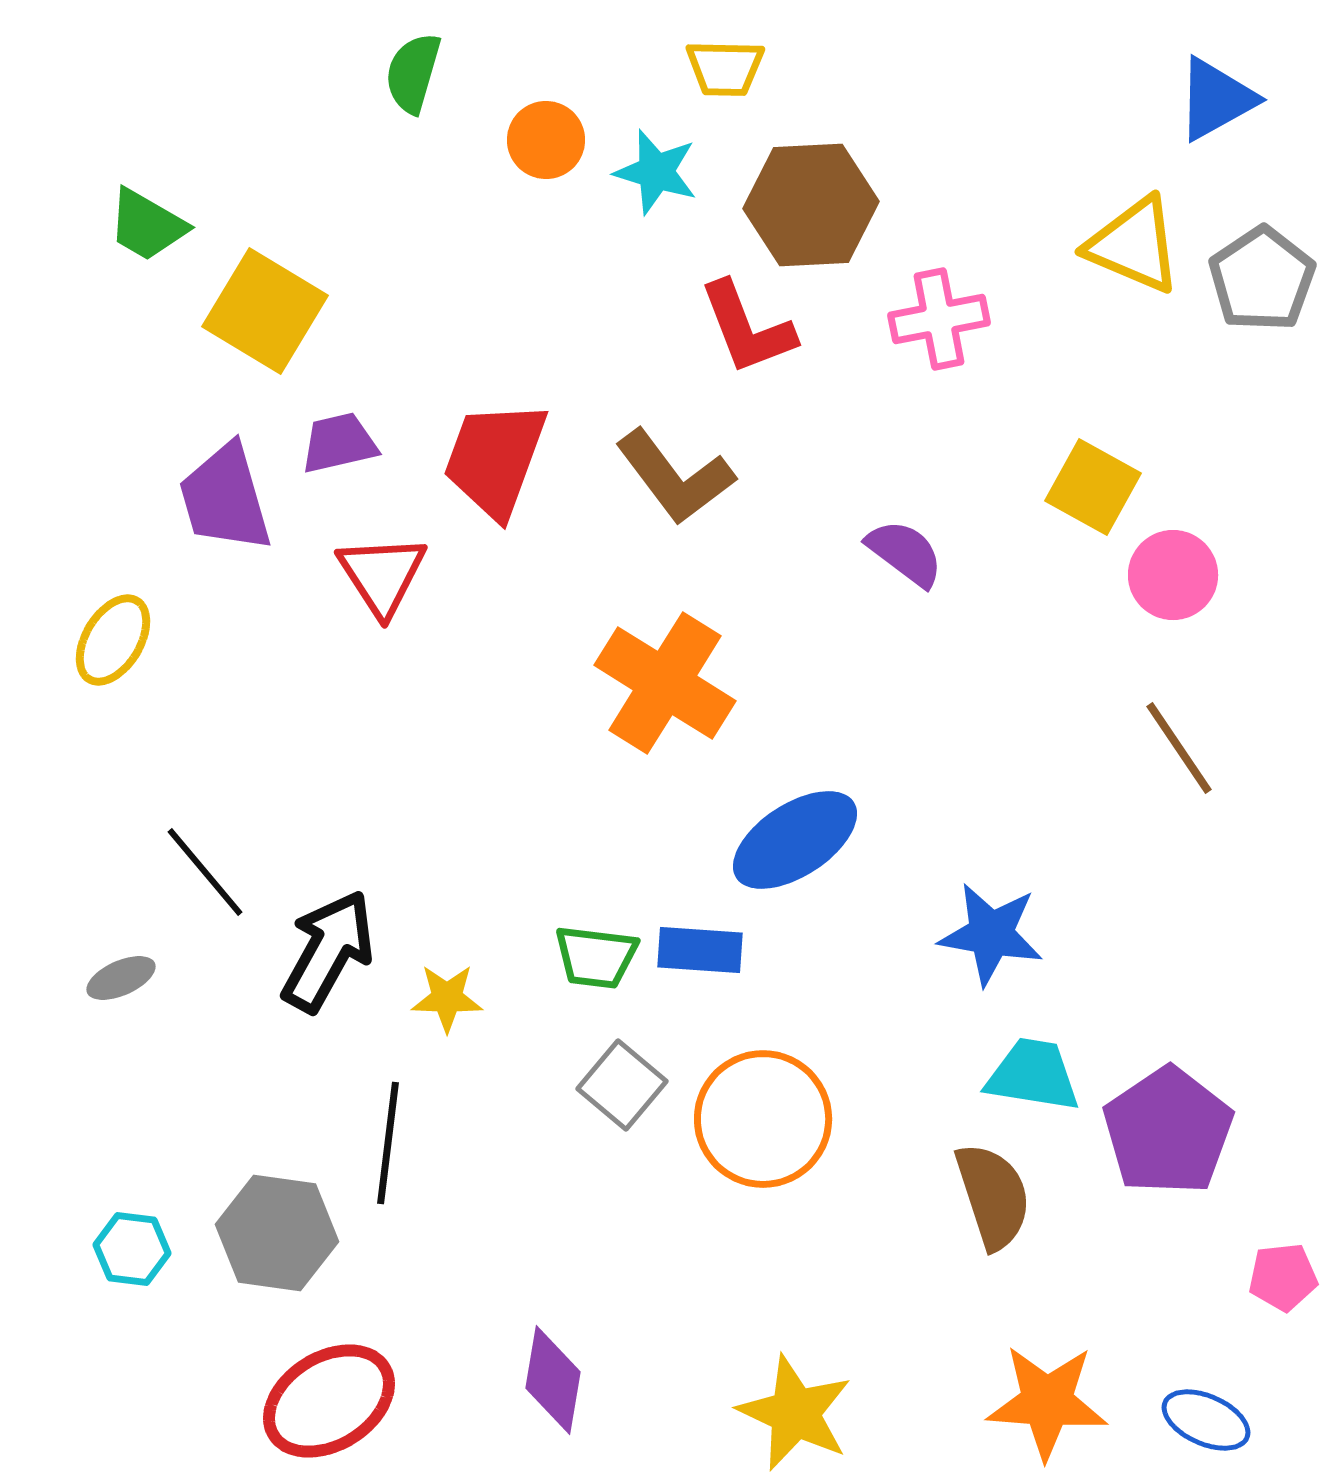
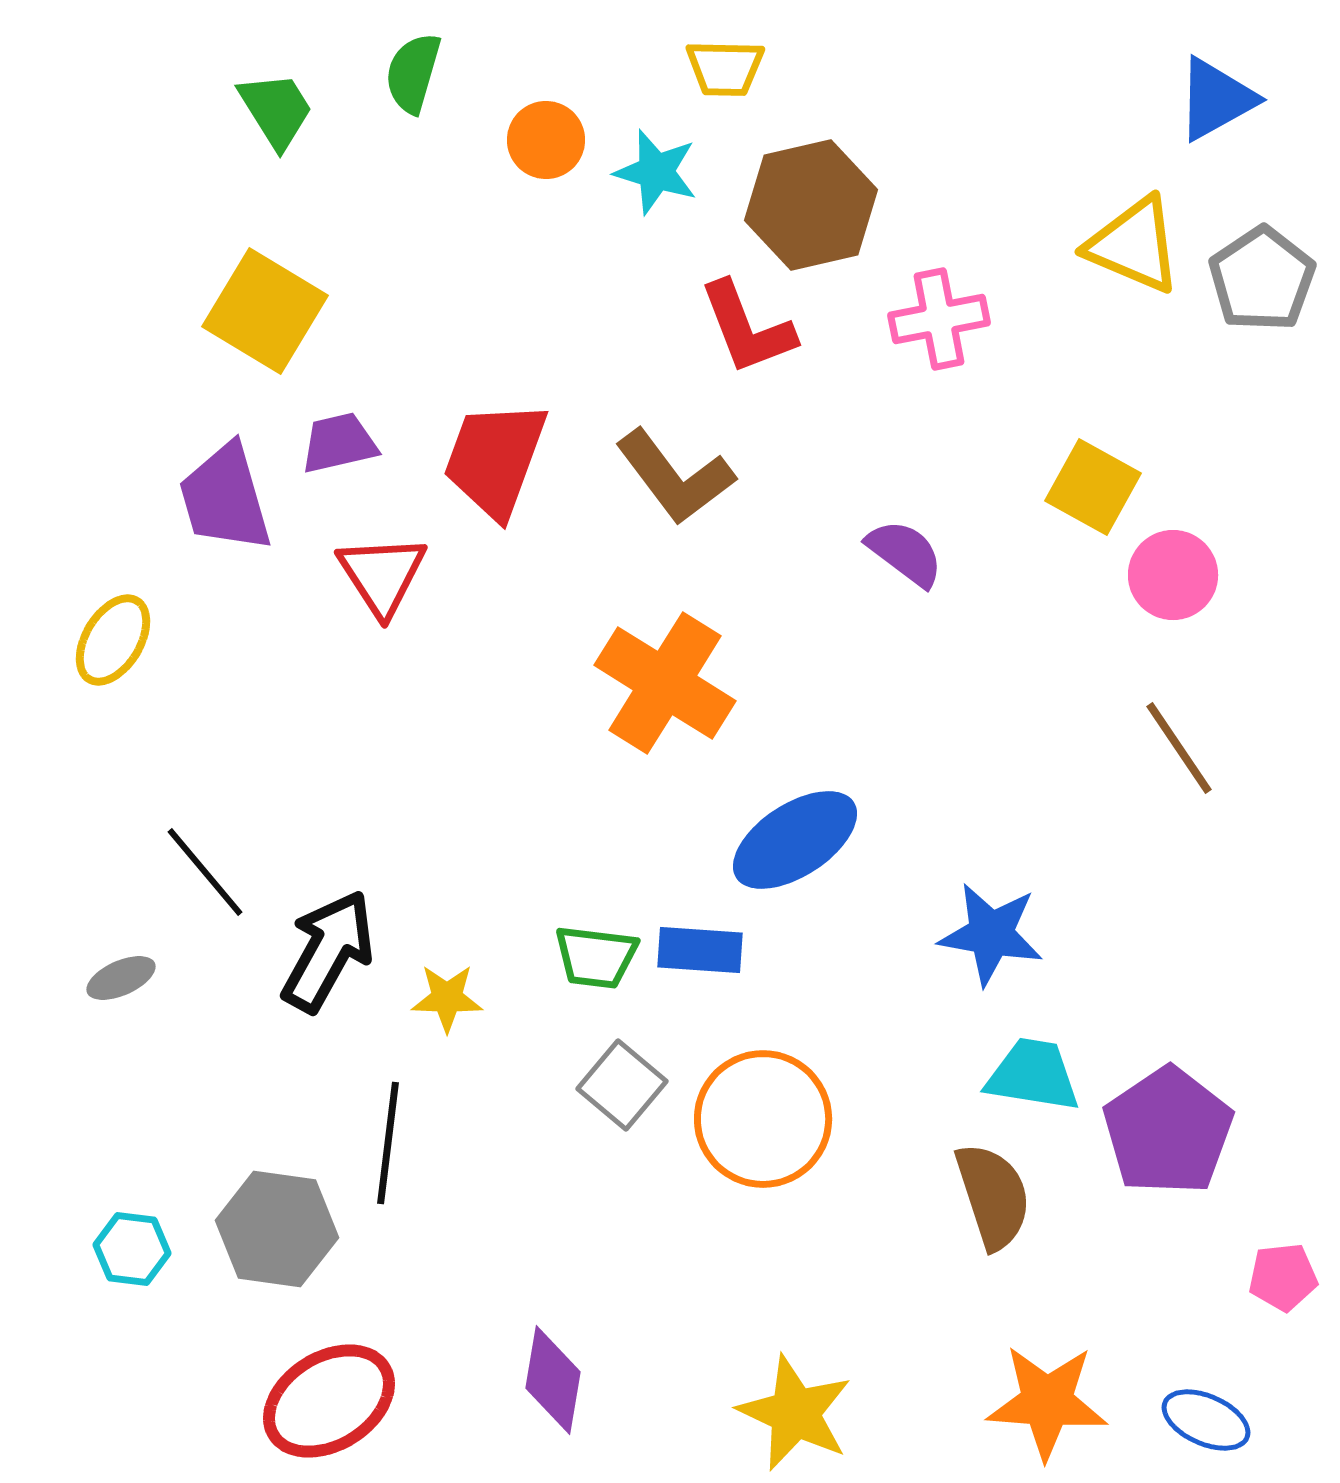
brown hexagon at (811, 205): rotated 10 degrees counterclockwise
green trapezoid at (147, 225): moved 129 px right, 115 px up; rotated 152 degrees counterclockwise
gray hexagon at (277, 1233): moved 4 px up
